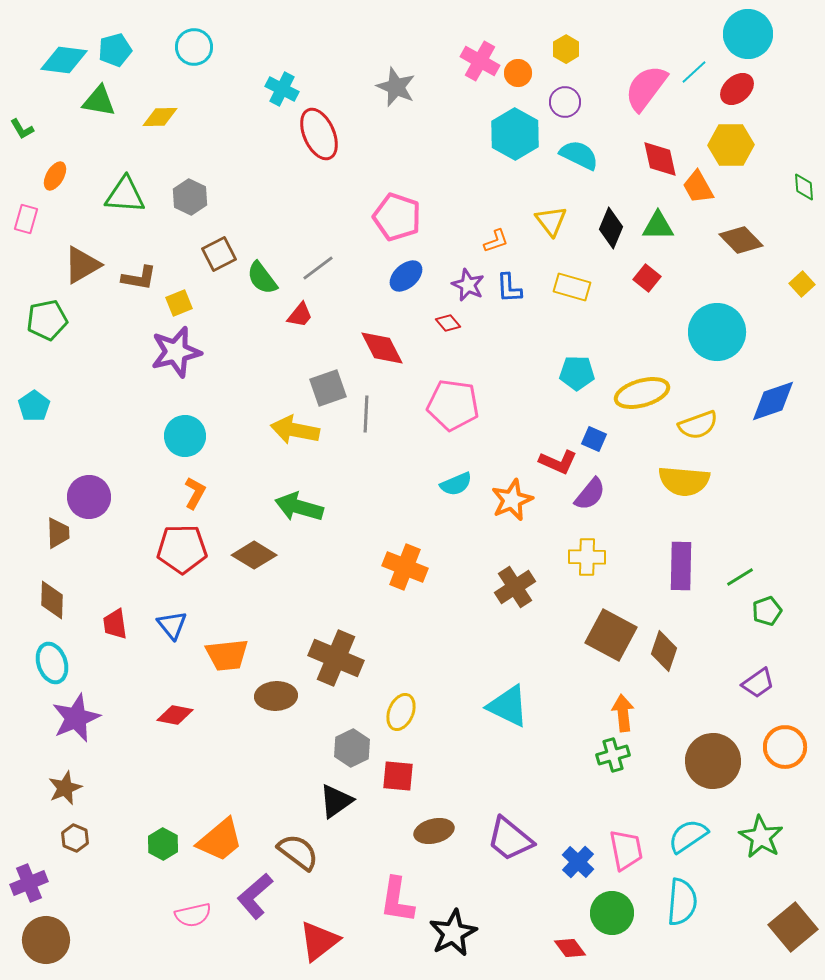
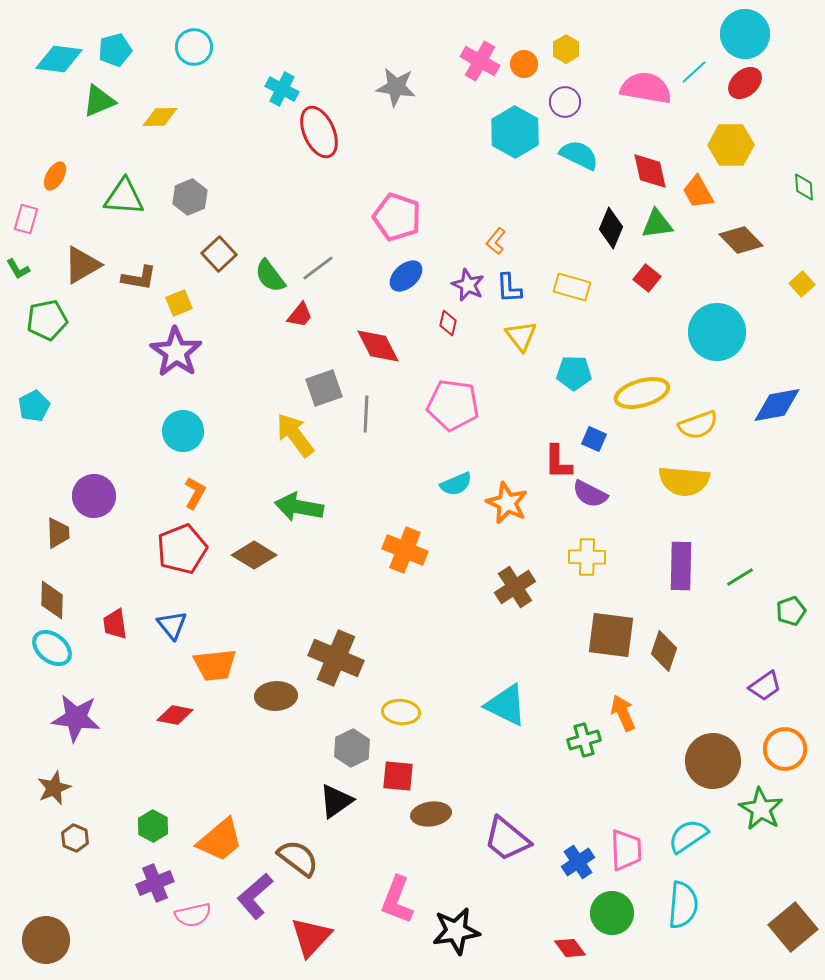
cyan circle at (748, 34): moved 3 px left
cyan diamond at (64, 60): moved 5 px left, 1 px up
orange circle at (518, 73): moved 6 px right, 9 px up
gray star at (396, 87): rotated 15 degrees counterclockwise
pink semicircle at (646, 88): rotated 63 degrees clockwise
red ellipse at (737, 89): moved 8 px right, 6 px up
green triangle at (99, 101): rotated 33 degrees counterclockwise
green L-shape at (22, 129): moved 4 px left, 140 px down
red ellipse at (319, 134): moved 2 px up
cyan hexagon at (515, 134): moved 2 px up
red diamond at (660, 159): moved 10 px left, 12 px down
orange trapezoid at (698, 187): moved 5 px down
green triangle at (125, 195): moved 1 px left, 2 px down
gray hexagon at (190, 197): rotated 12 degrees clockwise
yellow triangle at (551, 221): moved 30 px left, 115 px down
green triangle at (658, 226): moved 1 px left, 2 px up; rotated 8 degrees counterclockwise
orange L-shape at (496, 241): rotated 148 degrees clockwise
brown square at (219, 254): rotated 16 degrees counterclockwise
green semicircle at (262, 278): moved 8 px right, 2 px up
red diamond at (448, 323): rotated 55 degrees clockwise
red diamond at (382, 348): moved 4 px left, 2 px up
purple star at (176, 352): rotated 24 degrees counterclockwise
cyan pentagon at (577, 373): moved 3 px left
gray square at (328, 388): moved 4 px left
blue diamond at (773, 401): moved 4 px right, 4 px down; rotated 9 degrees clockwise
cyan pentagon at (34, 406): rotated 8 degrees clockwise
yellow arrow at (295, 430): moved 5 px down; rotated 42 degrees clockwise
cyan circle at (185, 436): moved 2 px left, 5 px up
red L-shape at (558, 462): rotated 66 degrees clockwise
purple semicircle at (590, 494): rotated 78 degrees clockwise
purple circle at (89, 497): moved 5 px right, 1 px up
orange star at (512, 500): moved 5 px left, 3 px down; rotated 24 degrees counterclockwise
green arrow at (299, 507): rotated 6 degrees counterclockwise
red pentagon at (182, 549): rotated 21 degrees counterclockwise
orange cross at (405, 567): moved 17 px up
green pentagon at (767, 611): moved 24 px right
brown square at (611, 635): rotated 21 degrees counterclockwise
orange trapezoid at (227, 655): moved 12 px left, 10 px down
cyan ellipse at (52, 663): moved 15 px up; rotated 33 degrees counterclockwise
purple trapezoid at (758, 683): moved 7 px right, 3 px down
cyan triangle at (508, 706): moved 2 px left, 1 px up
yellow ellipse at (401, 712): rotated 72 degrees clockwise
orange arrow at (623, 713): rotated 18 degrees counterclockwise
purple star at (76, 718): rotated 30 degrees clockwise
orange circle at (785, 747): moved 2 px down
green cross at (613, 755): moved 29 px left, 15 px up
brown star at (65, 788): moved 11 px left
brown ellipse at (434, 831): moved 3 px left, 17 px up; rotated 6 degrees clockwise
green star at (761, 837): moved 28 px up
purple trapezoid at (510, 839): moved 3 px left
green hexagon at (163, 844): moved 10 px left, 18 px up
pink trapezoid at (626, 850): rotated 9 degrees clockwise
brown semicircle at (298, 852): moved 6 px down
blue cross at (578, 862): rotated 12 degrees clockwise
purple cross at (29, 883): moved 126 px right
pink L-shape at (397, 900): rotated 12 degrees clockwise
cyan semicircle at (682, 902): moved 1 px right, 3 px down
black star at (453, 933): moved 3 px right, 2 px up; rotated 18 degrees clockwise
red triangle at (319, 941): moved 8 px left, 4 px up; rotated 9 degrees counterclockwise
